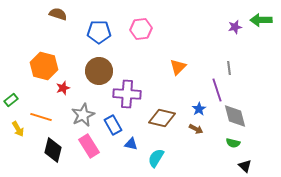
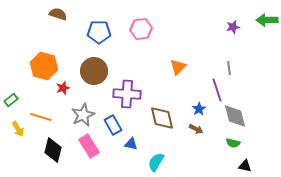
green arrow: moved 6 px right
purple star: moved 2 px left
brown circle: moved 5 px left
brown diamond: rotated 64 degrees clockwise
cyan semicircle: moved 4 px down
black triangle: rotated 32 degrees counterclockwise
